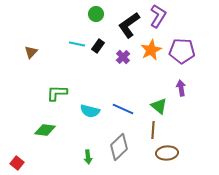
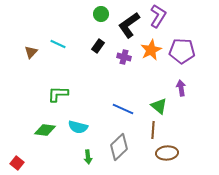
green circle: moved 5 px right
cyan line: moved 19 px left; rotated 14 degrees clockwise
purple cross: moved 1 px right; rotated 32 degrees counterclockwise
green L-shape: moved 1 px right, 1 px down
cyan semicircle: moved 12 px left, 16 px down
